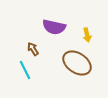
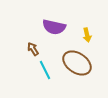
cyan line: moved 20 px right
